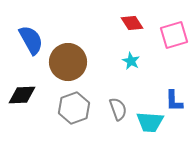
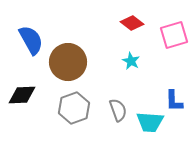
red diamond: rotated 20 degrees counterclockwise
gray semicircle: moved 1 px down
